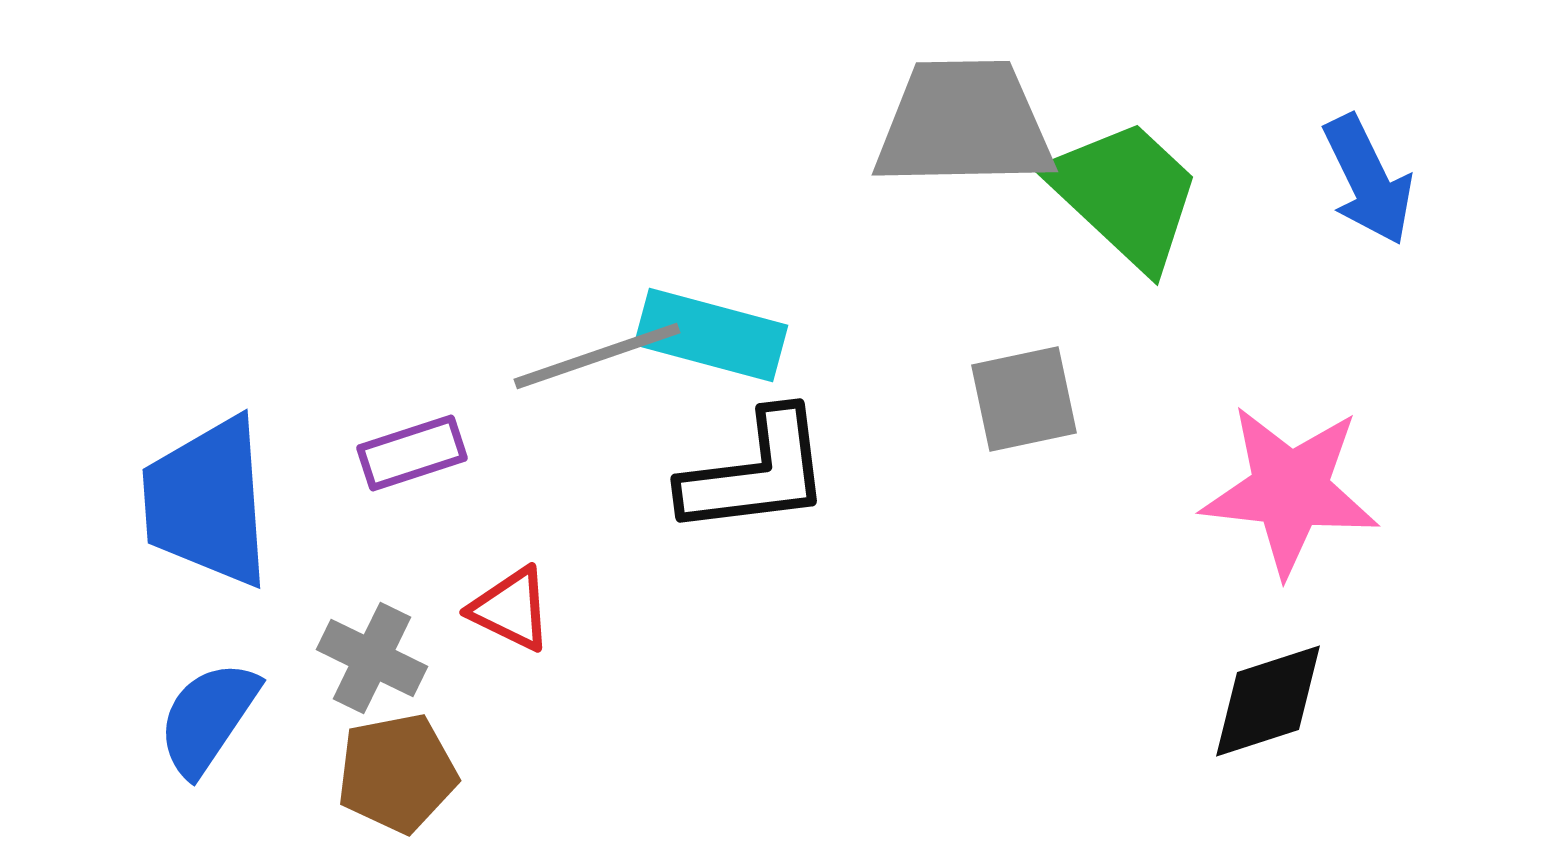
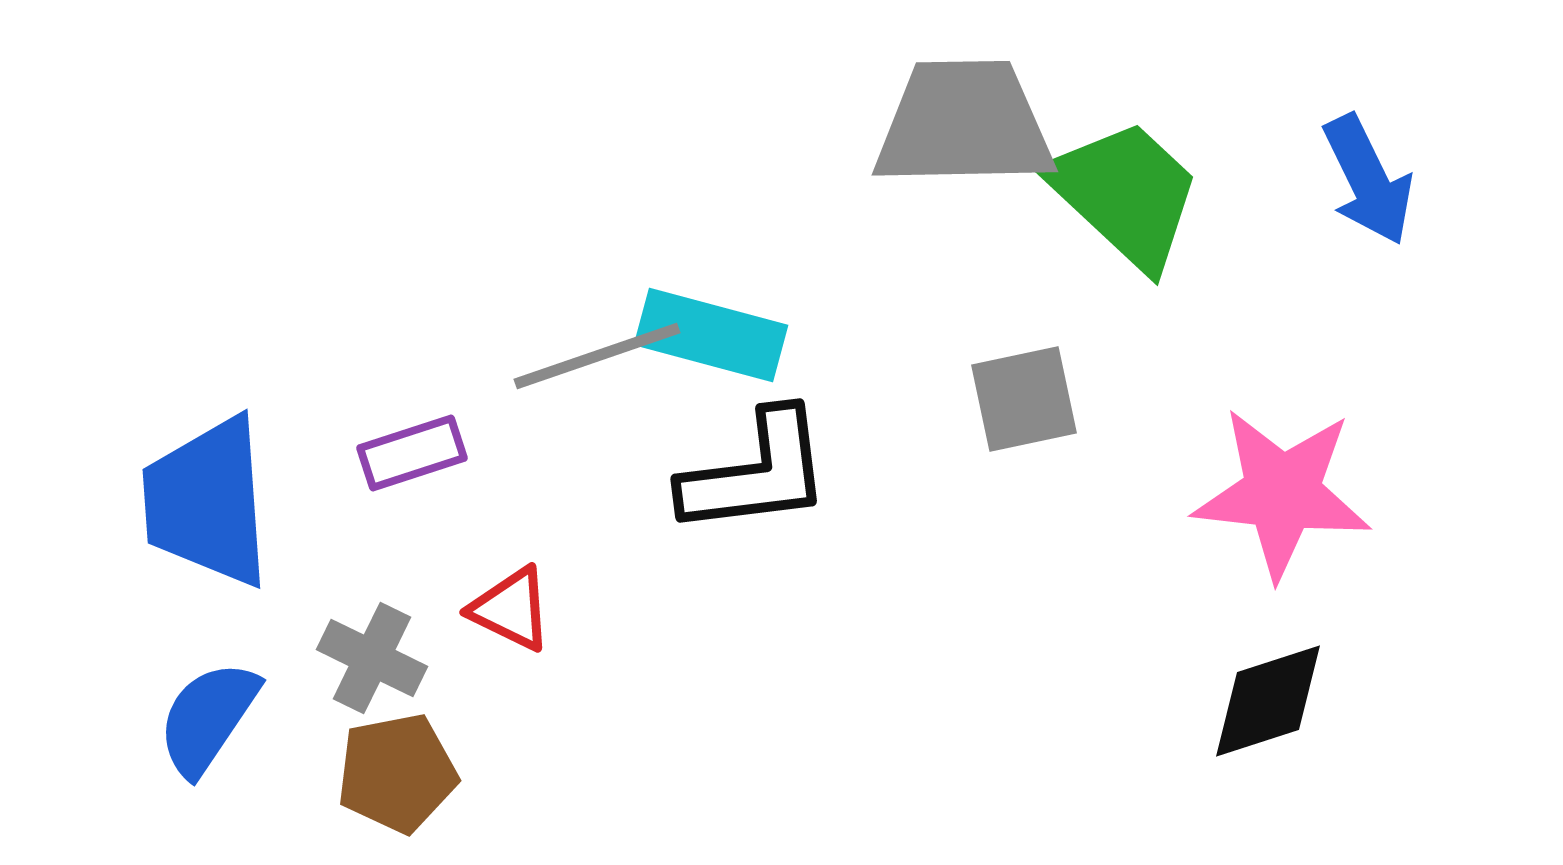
pink star: moved 8 px left, 3 px down
